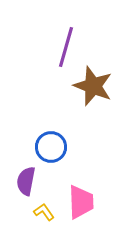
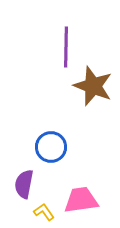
purple line: rotated 15 degrees counterclockwise
purple semicircle: moved 2 px left, 3 px down
pink trapezoid: moved 2 px up; rotated 96 degrees counterclockwise
